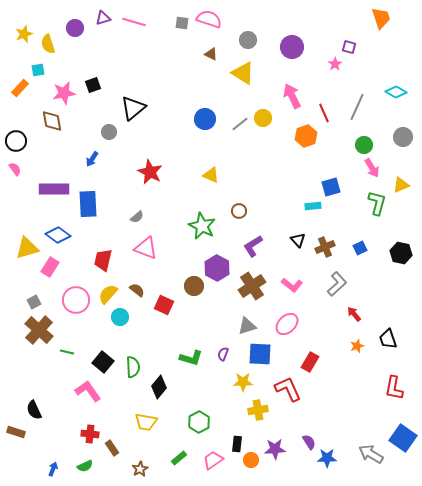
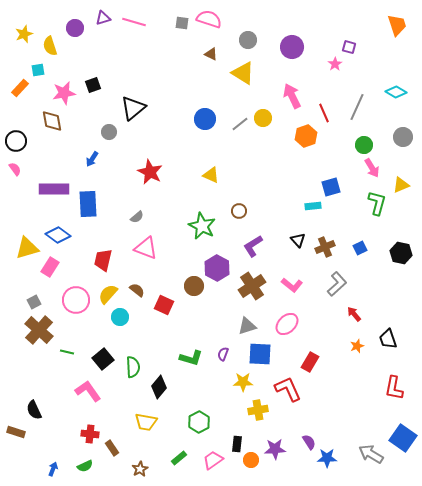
orange trapezoid at (381, 18): moved 16 px right, 7 px down
yellow semicircle at (48, 44): moved 2 px right, 2 px down
black square at (103, 362): moved 3 px up; rotated 10 degrees clockwise
